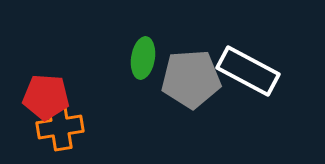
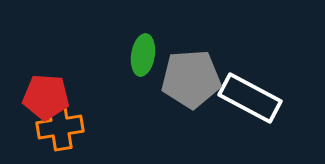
green ellipse: moved 3 px up
white rectangle: moved 2 px right, 27 px down
